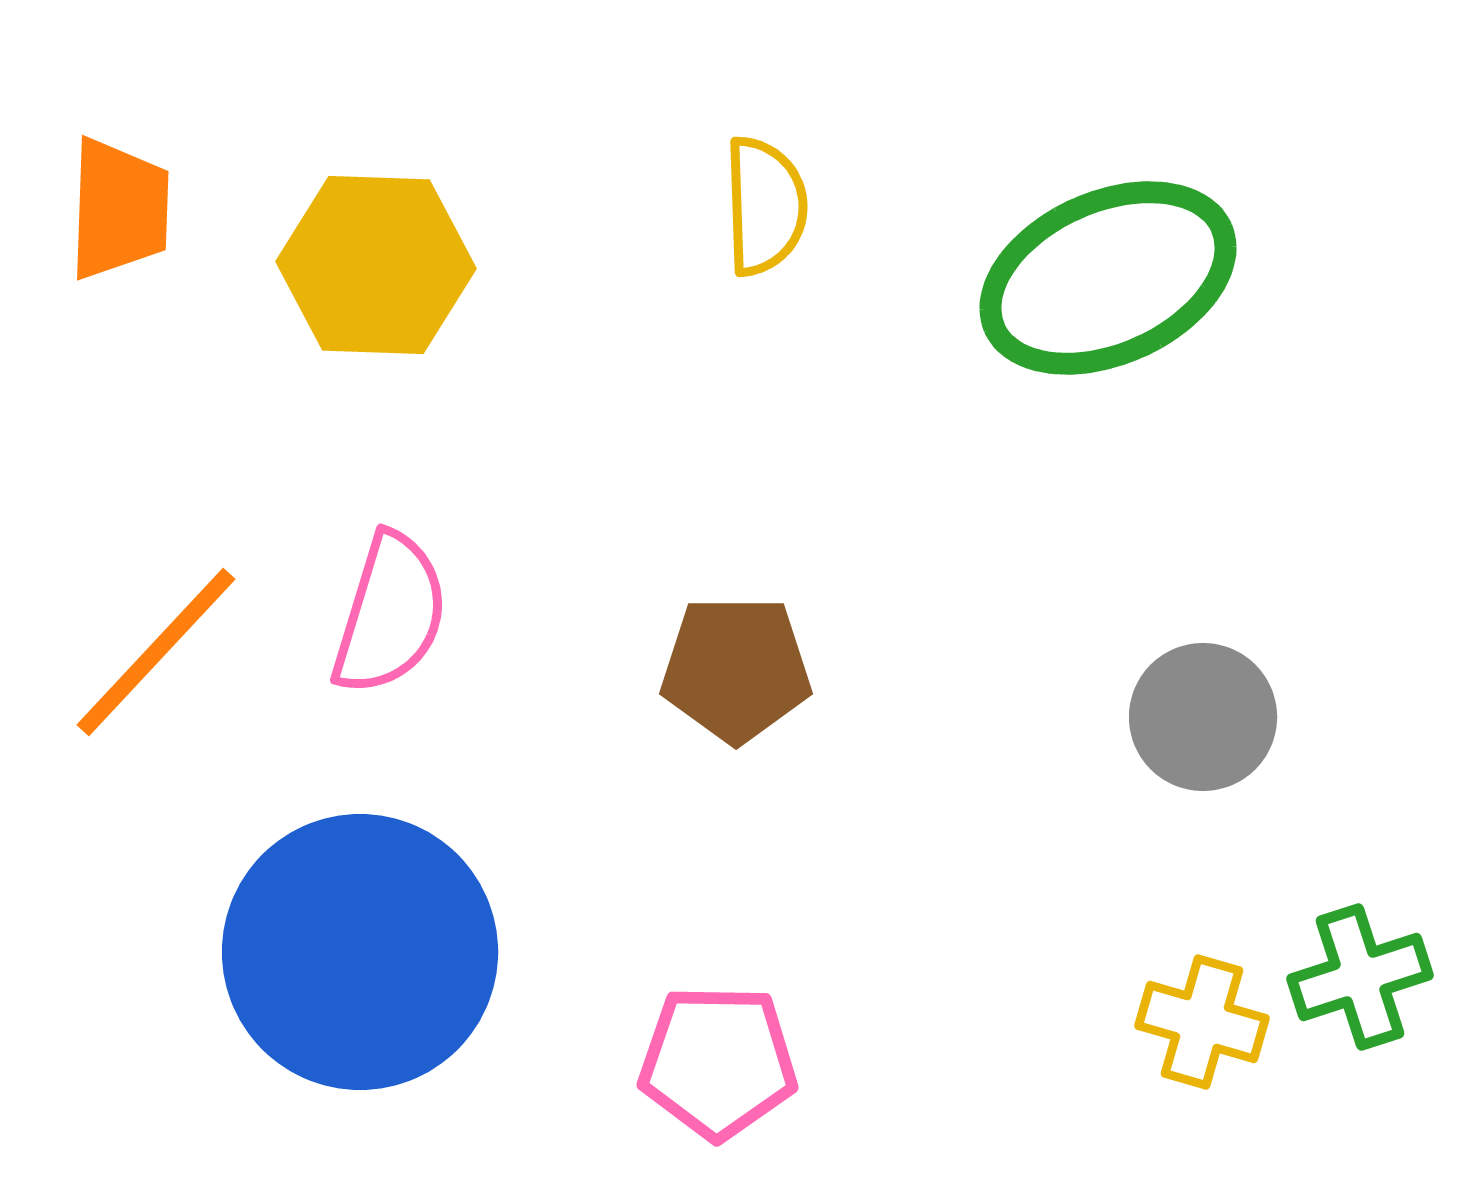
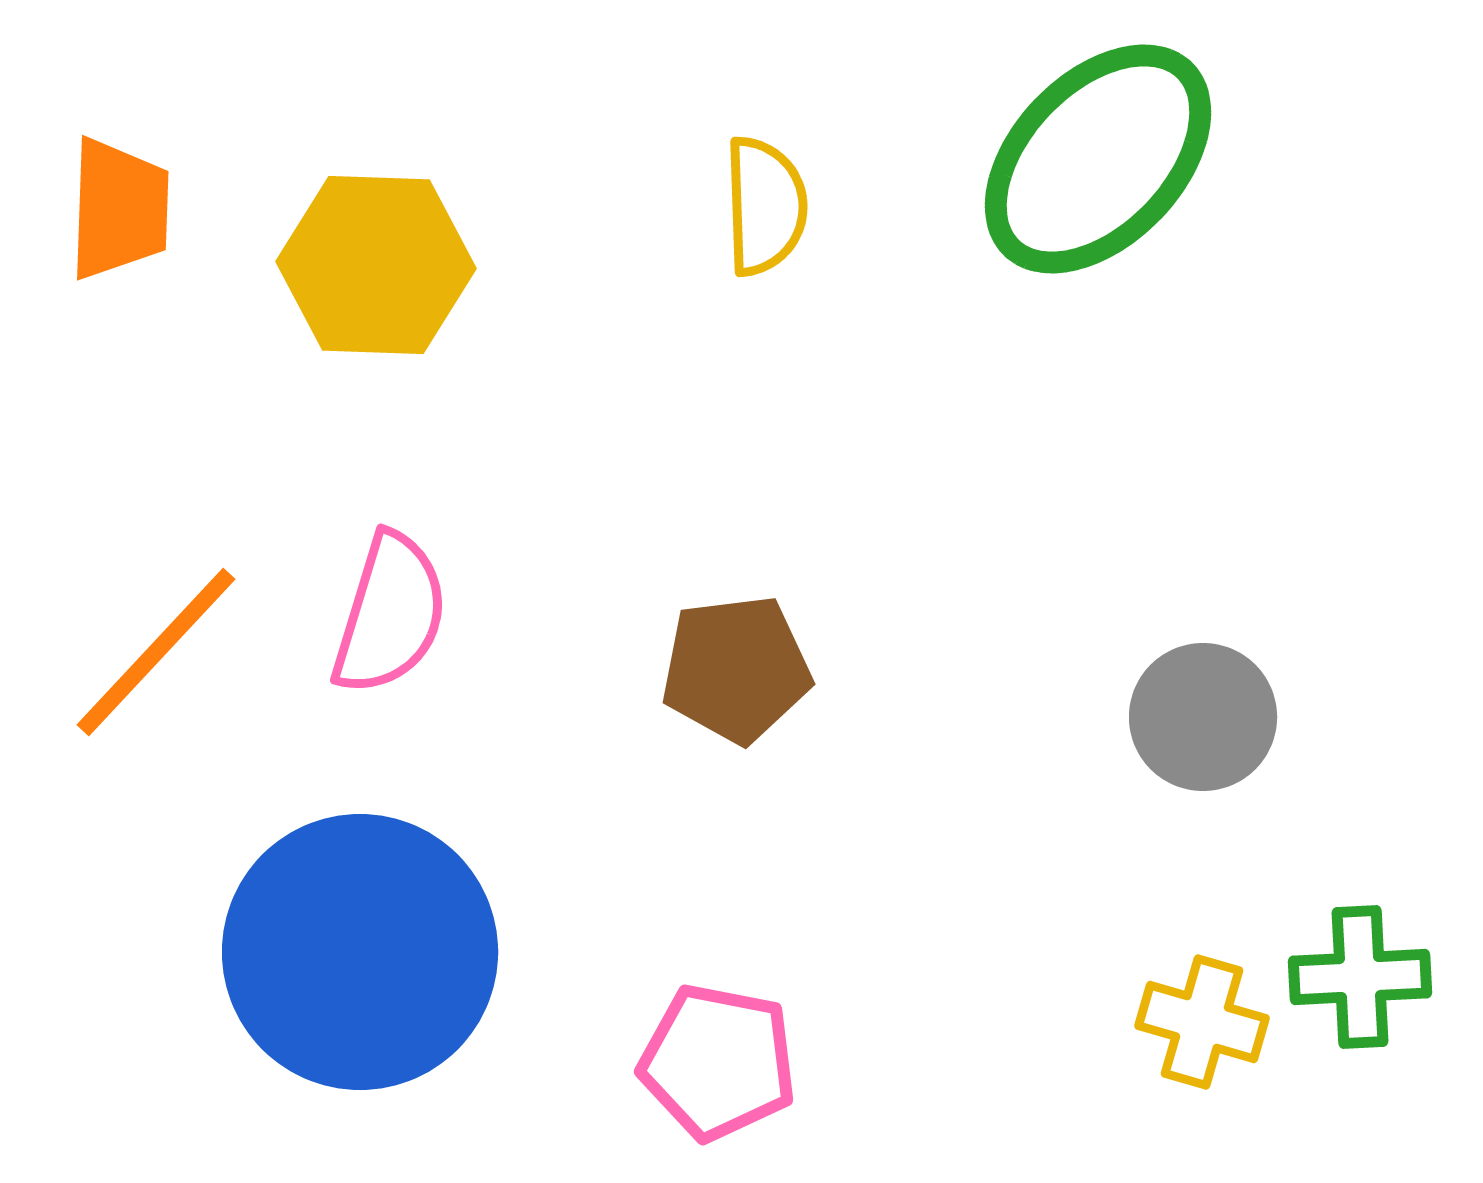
green ellipse: moved 10 px left, 119 px up; rotated 22 degrees counterclockwise
brown pentagon: rotated 7 degrees counterclockwise
green cross: rotated 15 degrees clockwise
pink pentagon: rotated 10 degrees clockwise
